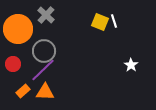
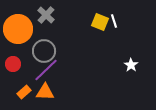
purple line: moved 3 px right
orange rectangle: moved 1 px right, 1 px down
